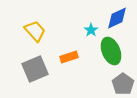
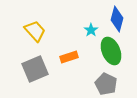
blue diamond: moved 1 px down; rotated 50 degrees counterclockwise
gray pentagon: moved 17 px left; rotated 10 degrees counterclockwise
